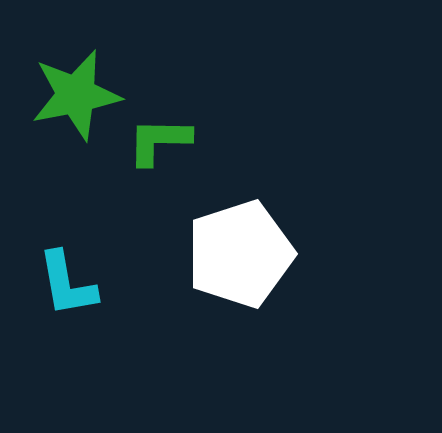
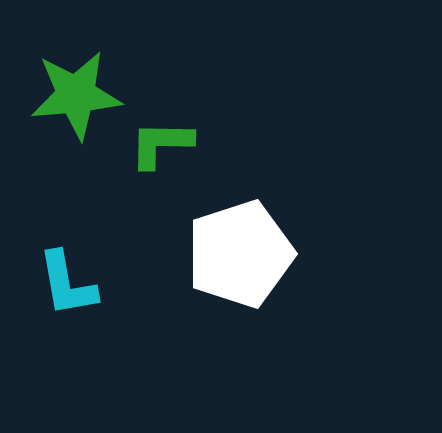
green star: rotated 6 degrees clockwise
green L-shape: moved 2 px right, 3 px down
